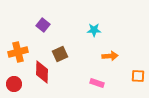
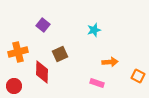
cyan star: rotated 16 degrees counterclockwise
orange arrow: moved 6 px down
orange square: rotated 24 degrees clockwise
red circle: moved 2 px down
